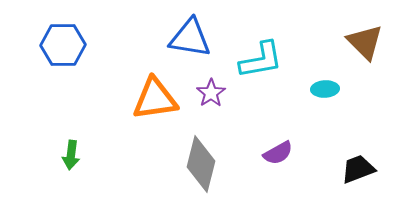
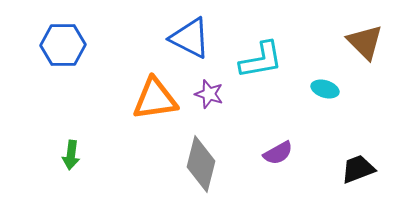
blue triangle: rotated 18 degrees clockwise
cyan ellipse: rotated 20 degrees clockwise
purple star: moved 2 px left, 1 px down; rotated 20 degrees counterclockwise
